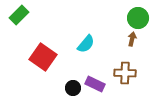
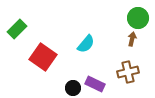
green rectangle: moved 2 px left, 14 px down
brown cross: moved 3 px right, 1 px up; rotated 15 degrees counterclockwise
